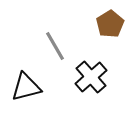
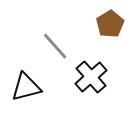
gray line: rotated 12 degrees counterclockwise
